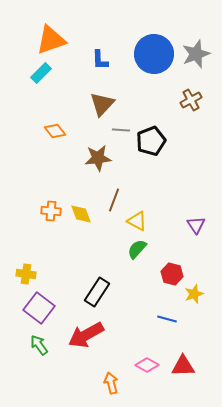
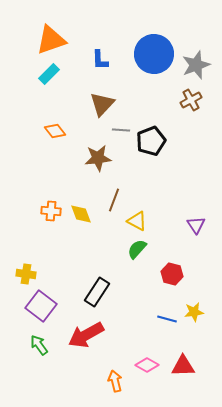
gray star: moved 11 px down
cyan rectangle: moved 8 px right, 1 px down
yellow star: moved 18 px down; rotated 12 degrees clockwise
purple square: moved 2 px right, 2 px up
orange arrow: moved 4 px right, 2 px up
